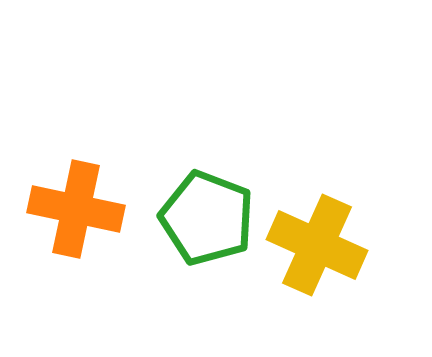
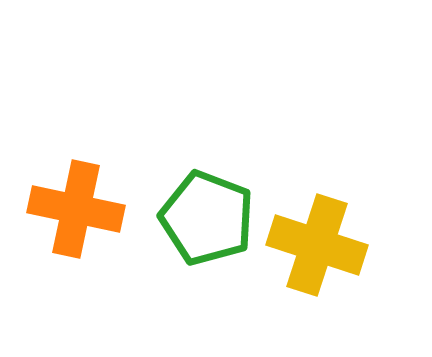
yellow cross: rotated 6 degrees counterclockwise
